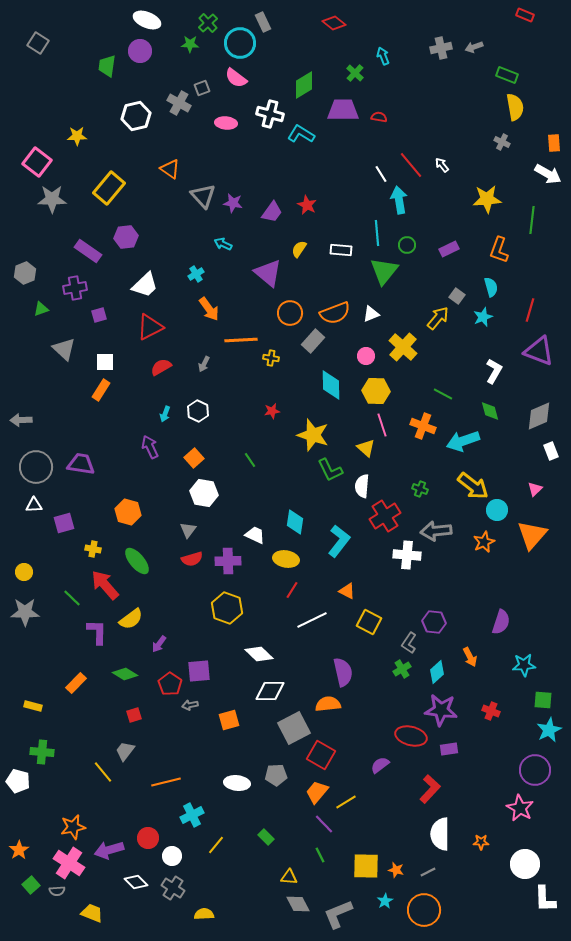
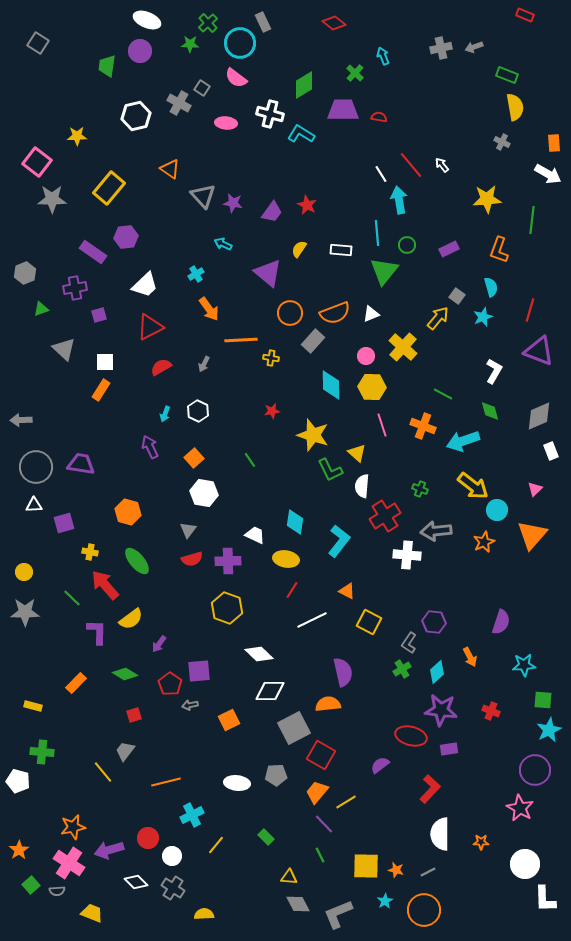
gray square at (202, 88): rotated 35 degrees counterclockwise
purple rectangle at (88, 251): moved 5 px right, 1 px down
yellow hexagon at (376, 391): moved 4 px left, 4 px up
yellow triangle at (366, 448): moved 9 px left, 5 px down
yellow cross at (93, 549): moved 3 px left, 3 px down
orange square at (229, 720): rotated 10 degrees counterclockwise
